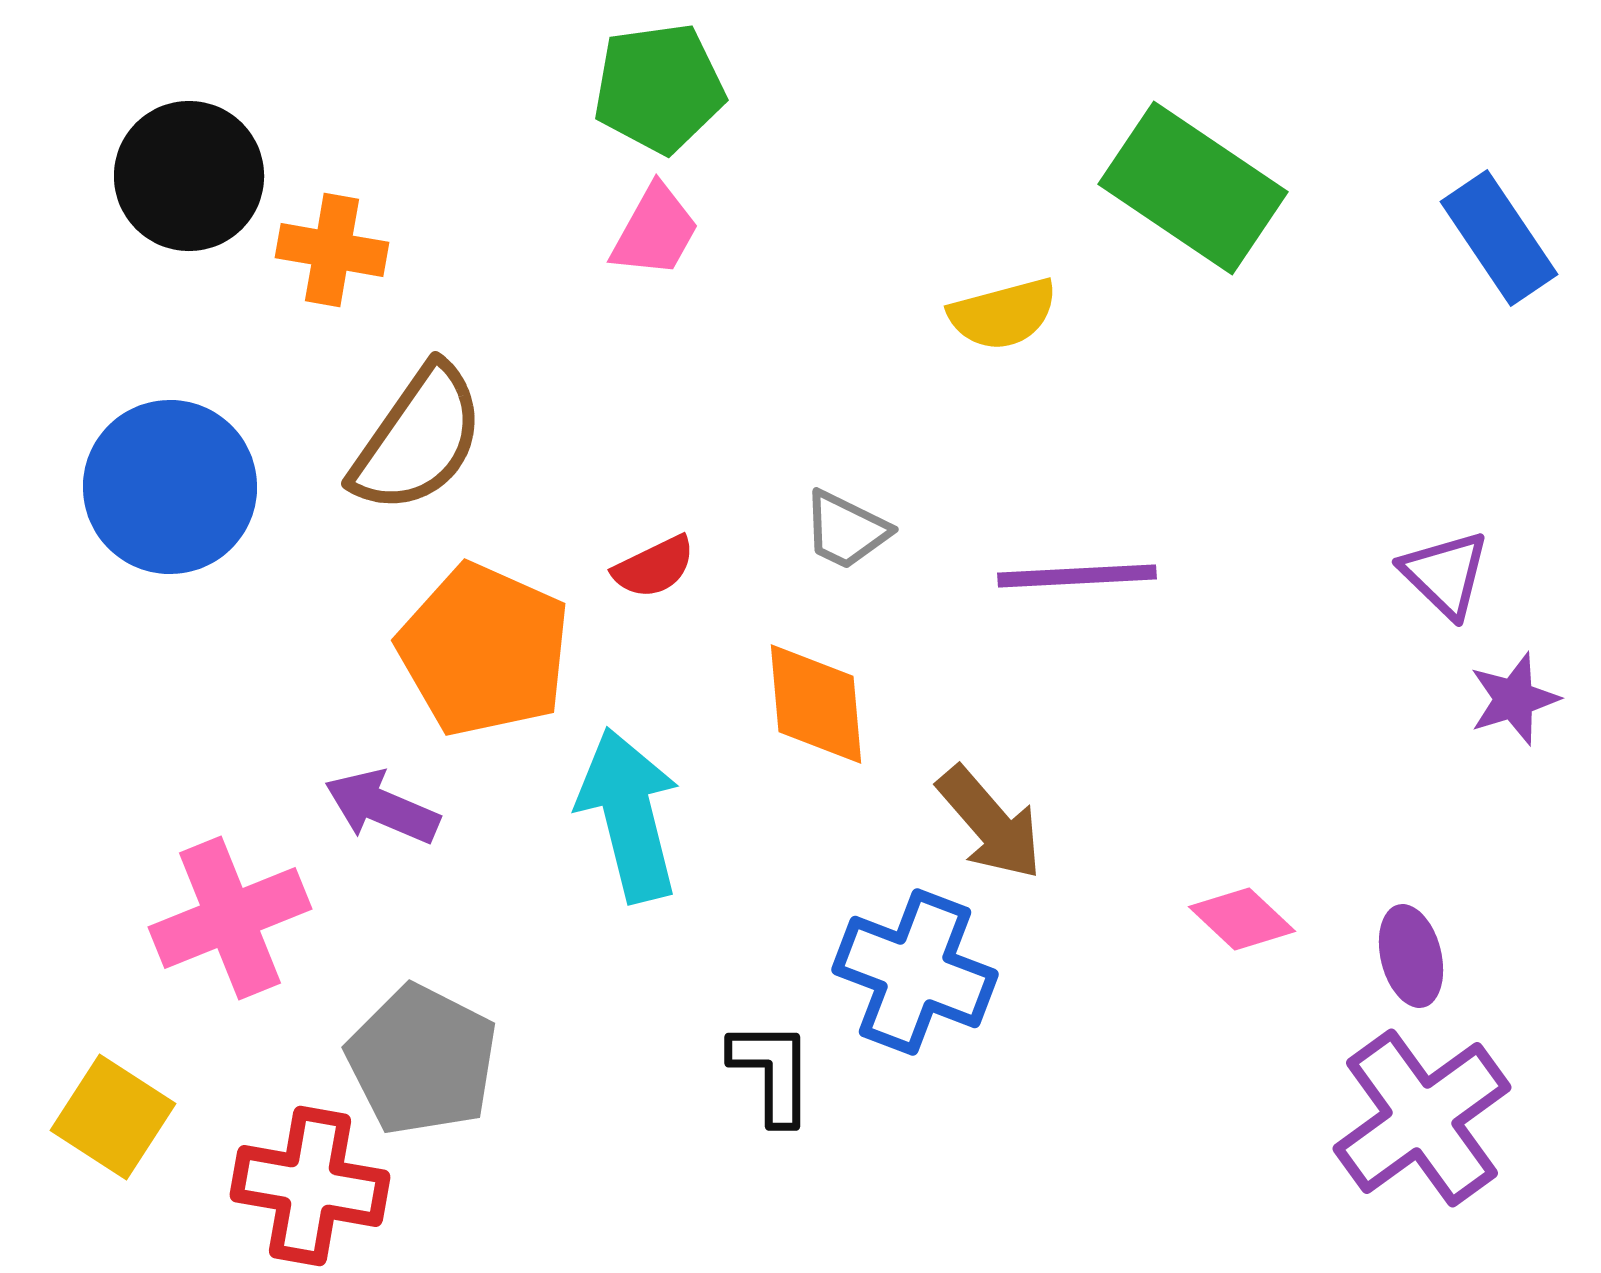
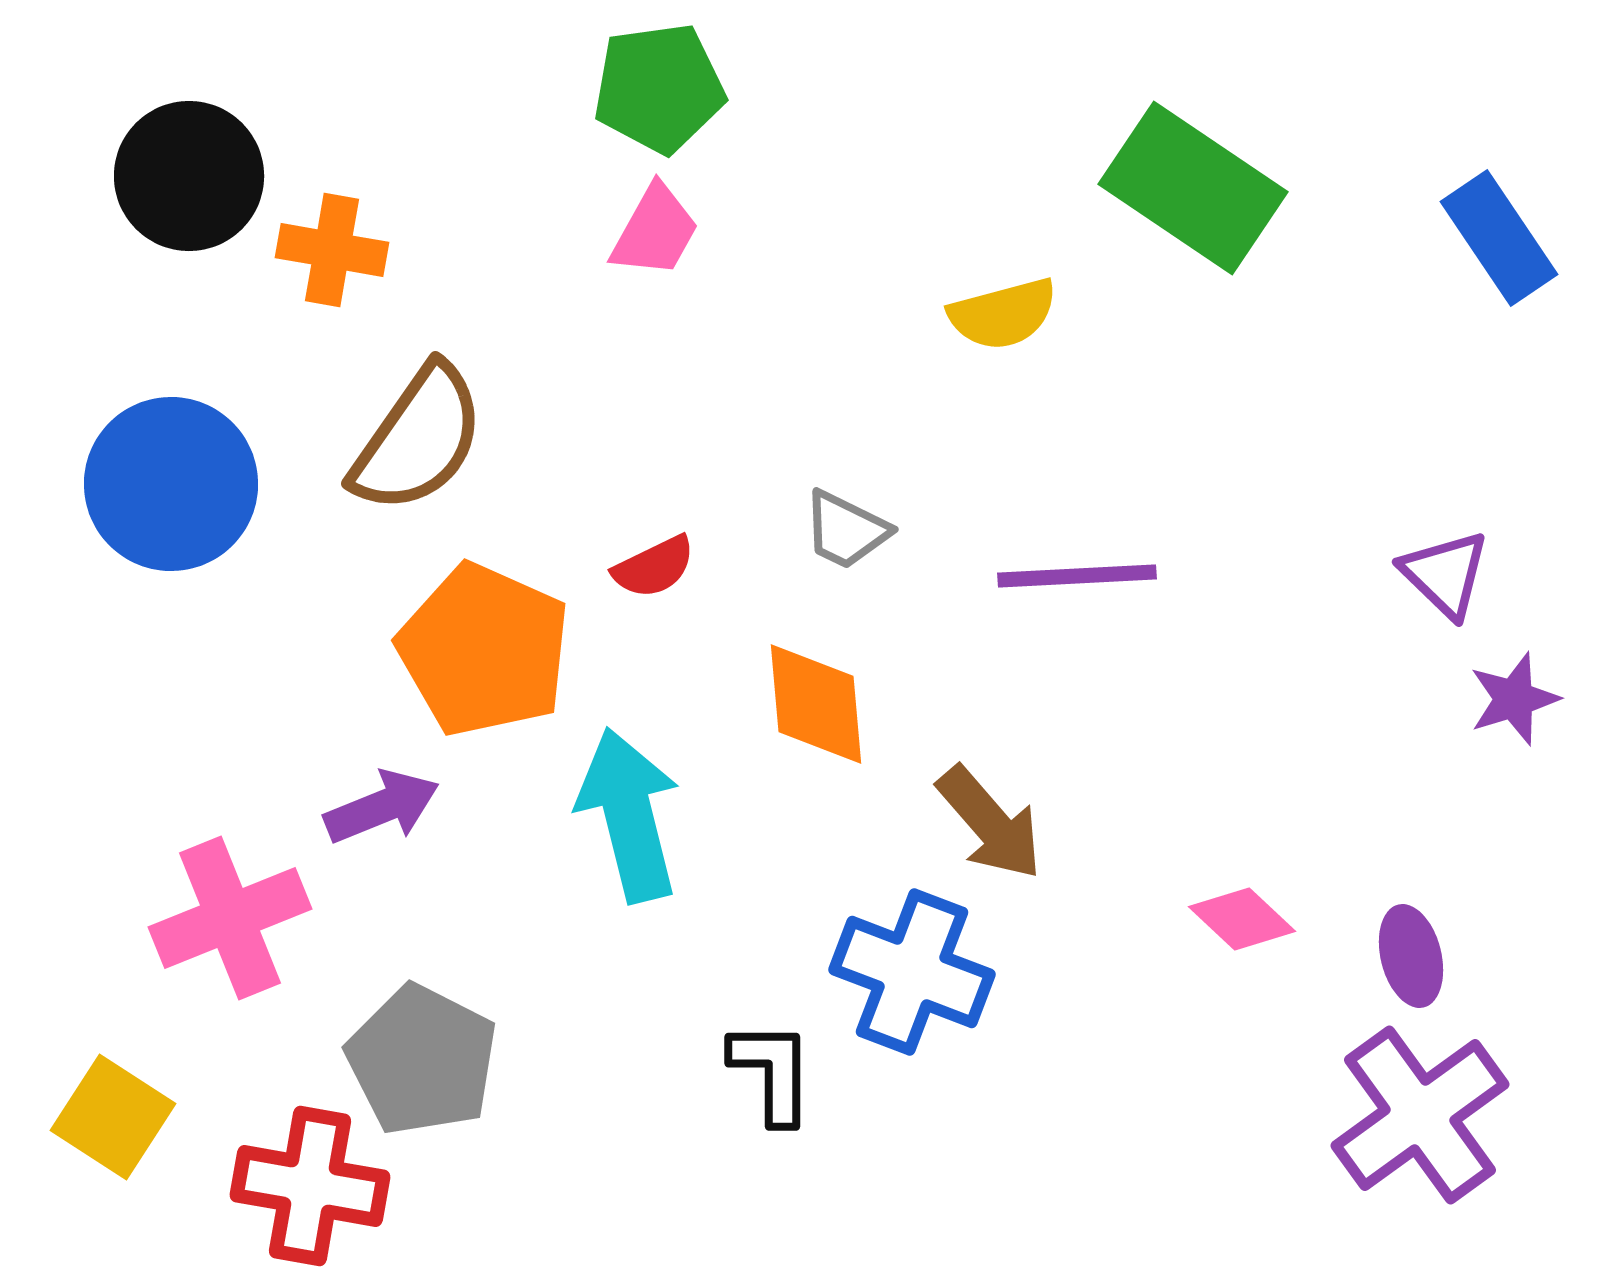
blue circle: moved 1 px right, 3 px up
purple arrow: rotated 135 degrees clockwise
blue cross: moved 3 px left
purple cross: moved 2 px left, 3 px up
